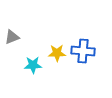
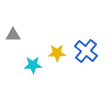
gray triangle: moved 1 px right, 2 px up; rotated 21 degrees clockwise
blue cross: moved 3 px right; rotated 35 degrees clockwise
